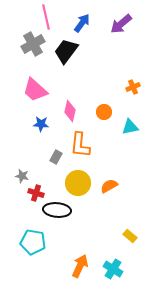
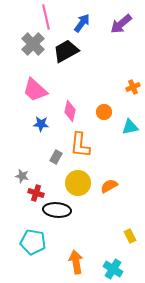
gray cross: rotated 15 degrees counterclockwise
black trapezoid: rotated 24 degrees clockwise
yellow rectangle: rotated 24 degrees clockwise
orange arrow: moved 4 px left, 4 px up; rotated 35 degrees counterclockwise
